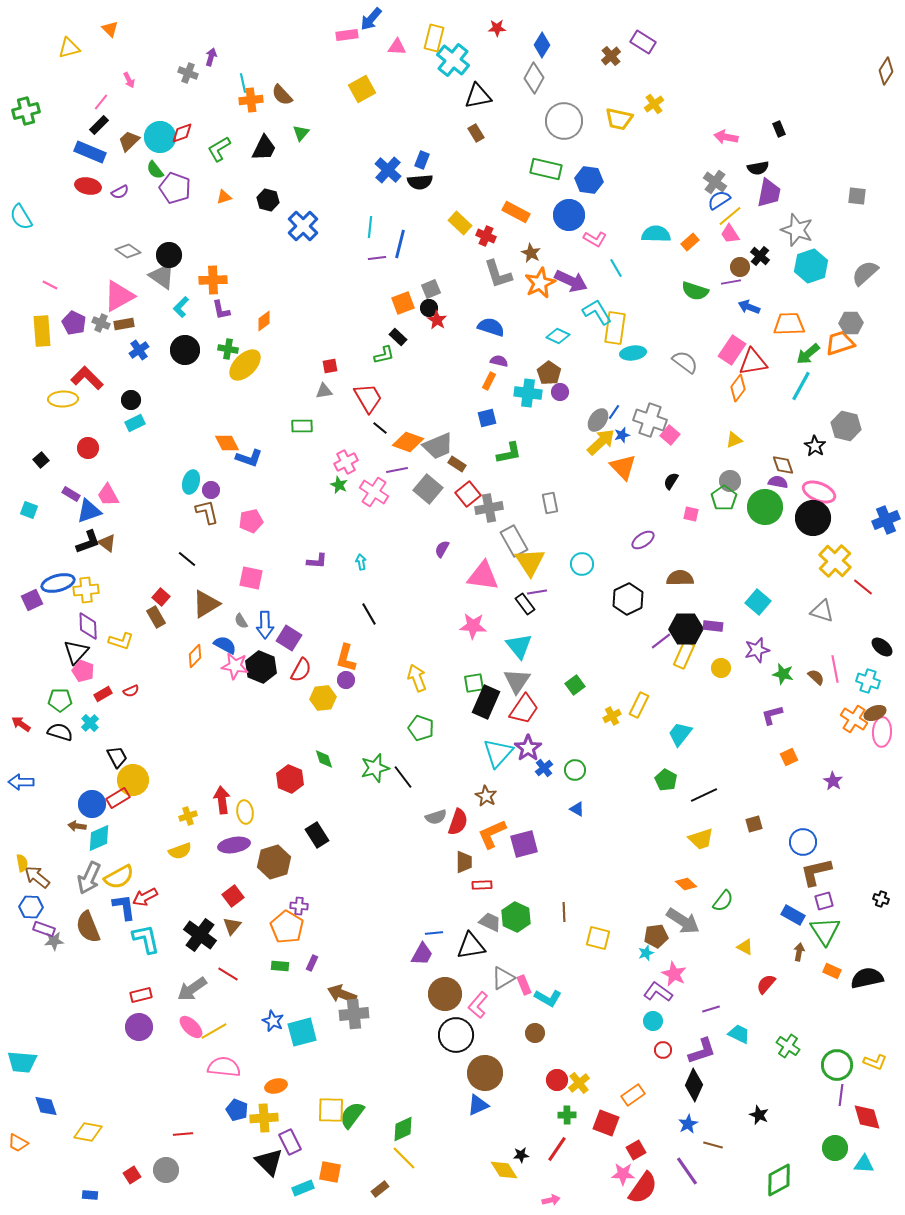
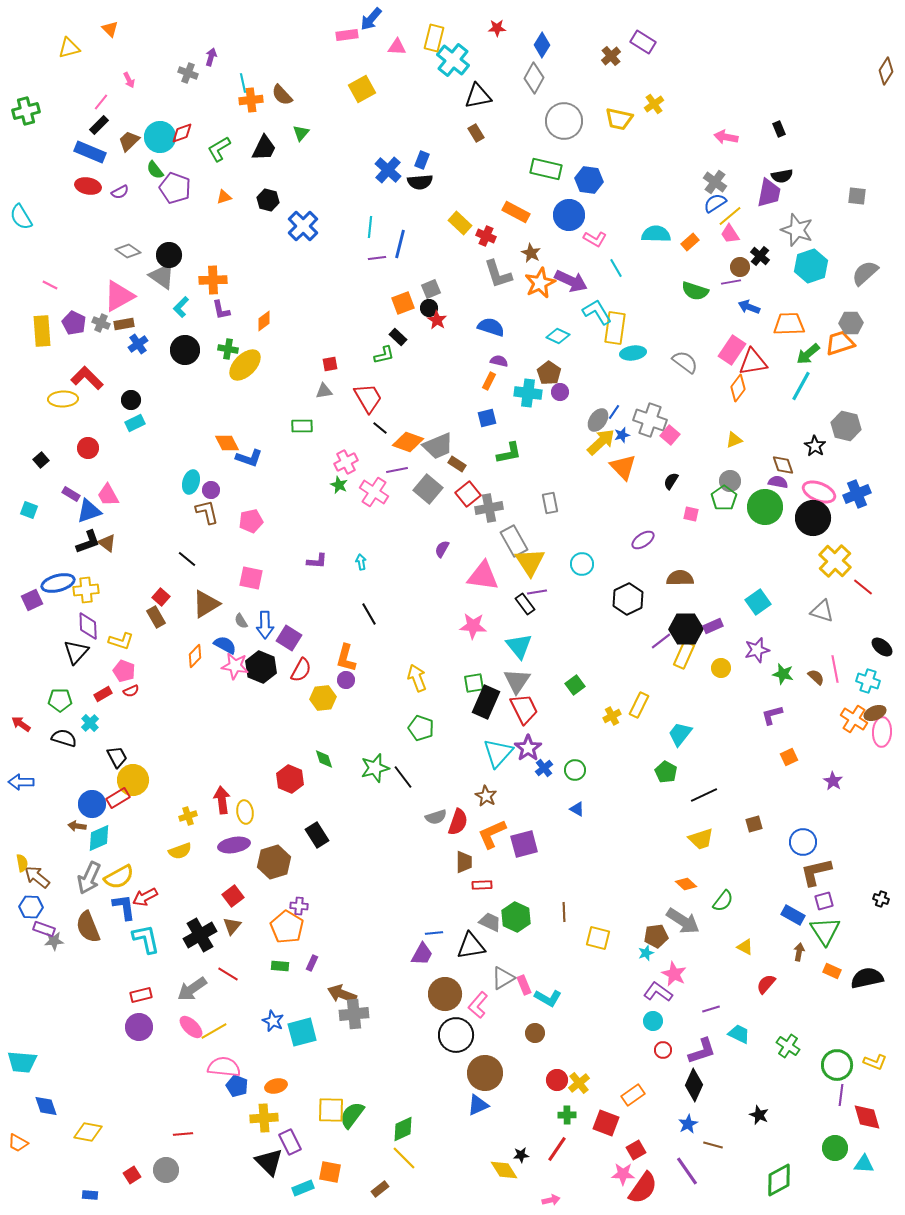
black semicircle at (758, 168): moved 24 px right, 8 px down
blue semicircle at (719, 200): moved 4 px left, 3 px down
blue cross at (139, 350): moved 1 px left, 6 px up
red square at (330, 366): moved 2 px up
blue cross at (886, 520): moved 29 px left, 26 px up
cyan square at (758, 602): rotated 15 degrees clockwise
purple rectangle at (713, 626): rotated 30 degrees counterclockwise
pink pentagon at (83, 671): moved 41 px right
red trapezoid at (524, 709): rotated 60 degrees counterclockwise
black semicircle at (60, 732): moved 4 px right, 6 px down
green pentagon at (666, 780): moved 8 px up
black cross at (200, 935): rotated 24 degrees clockwise
blue pentagon at (237, 1110): moved 24 px up
